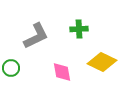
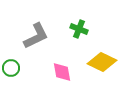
green cross: rotated 24 degrees clockwise
